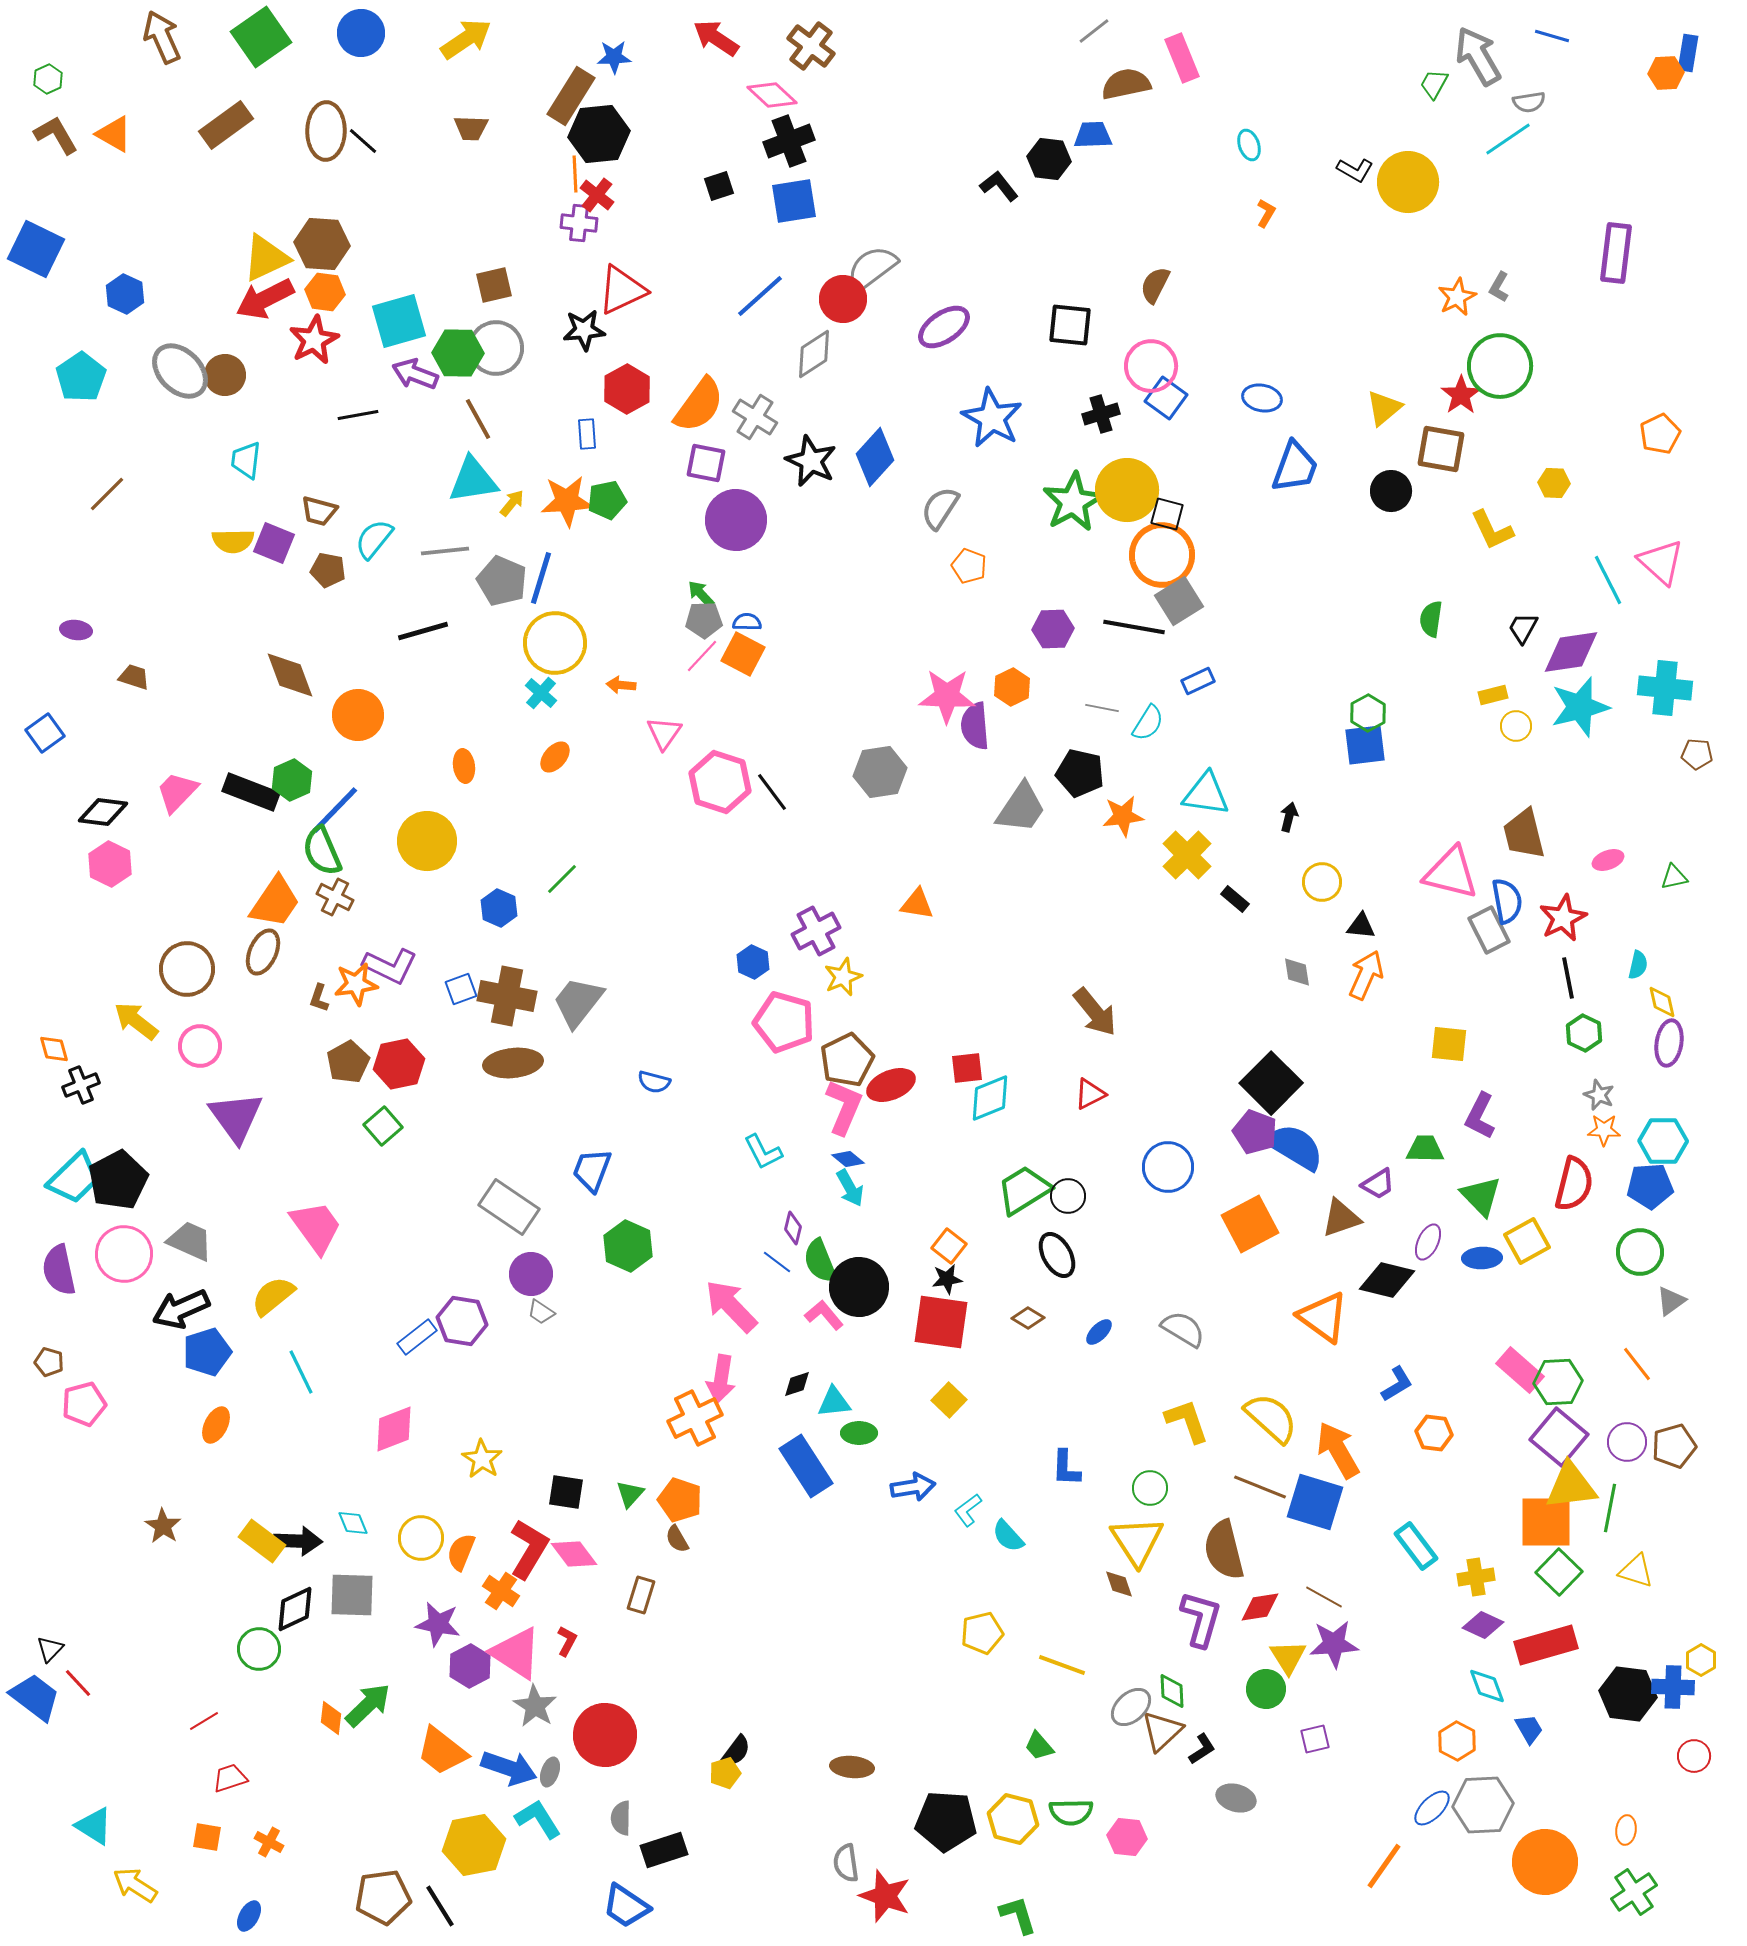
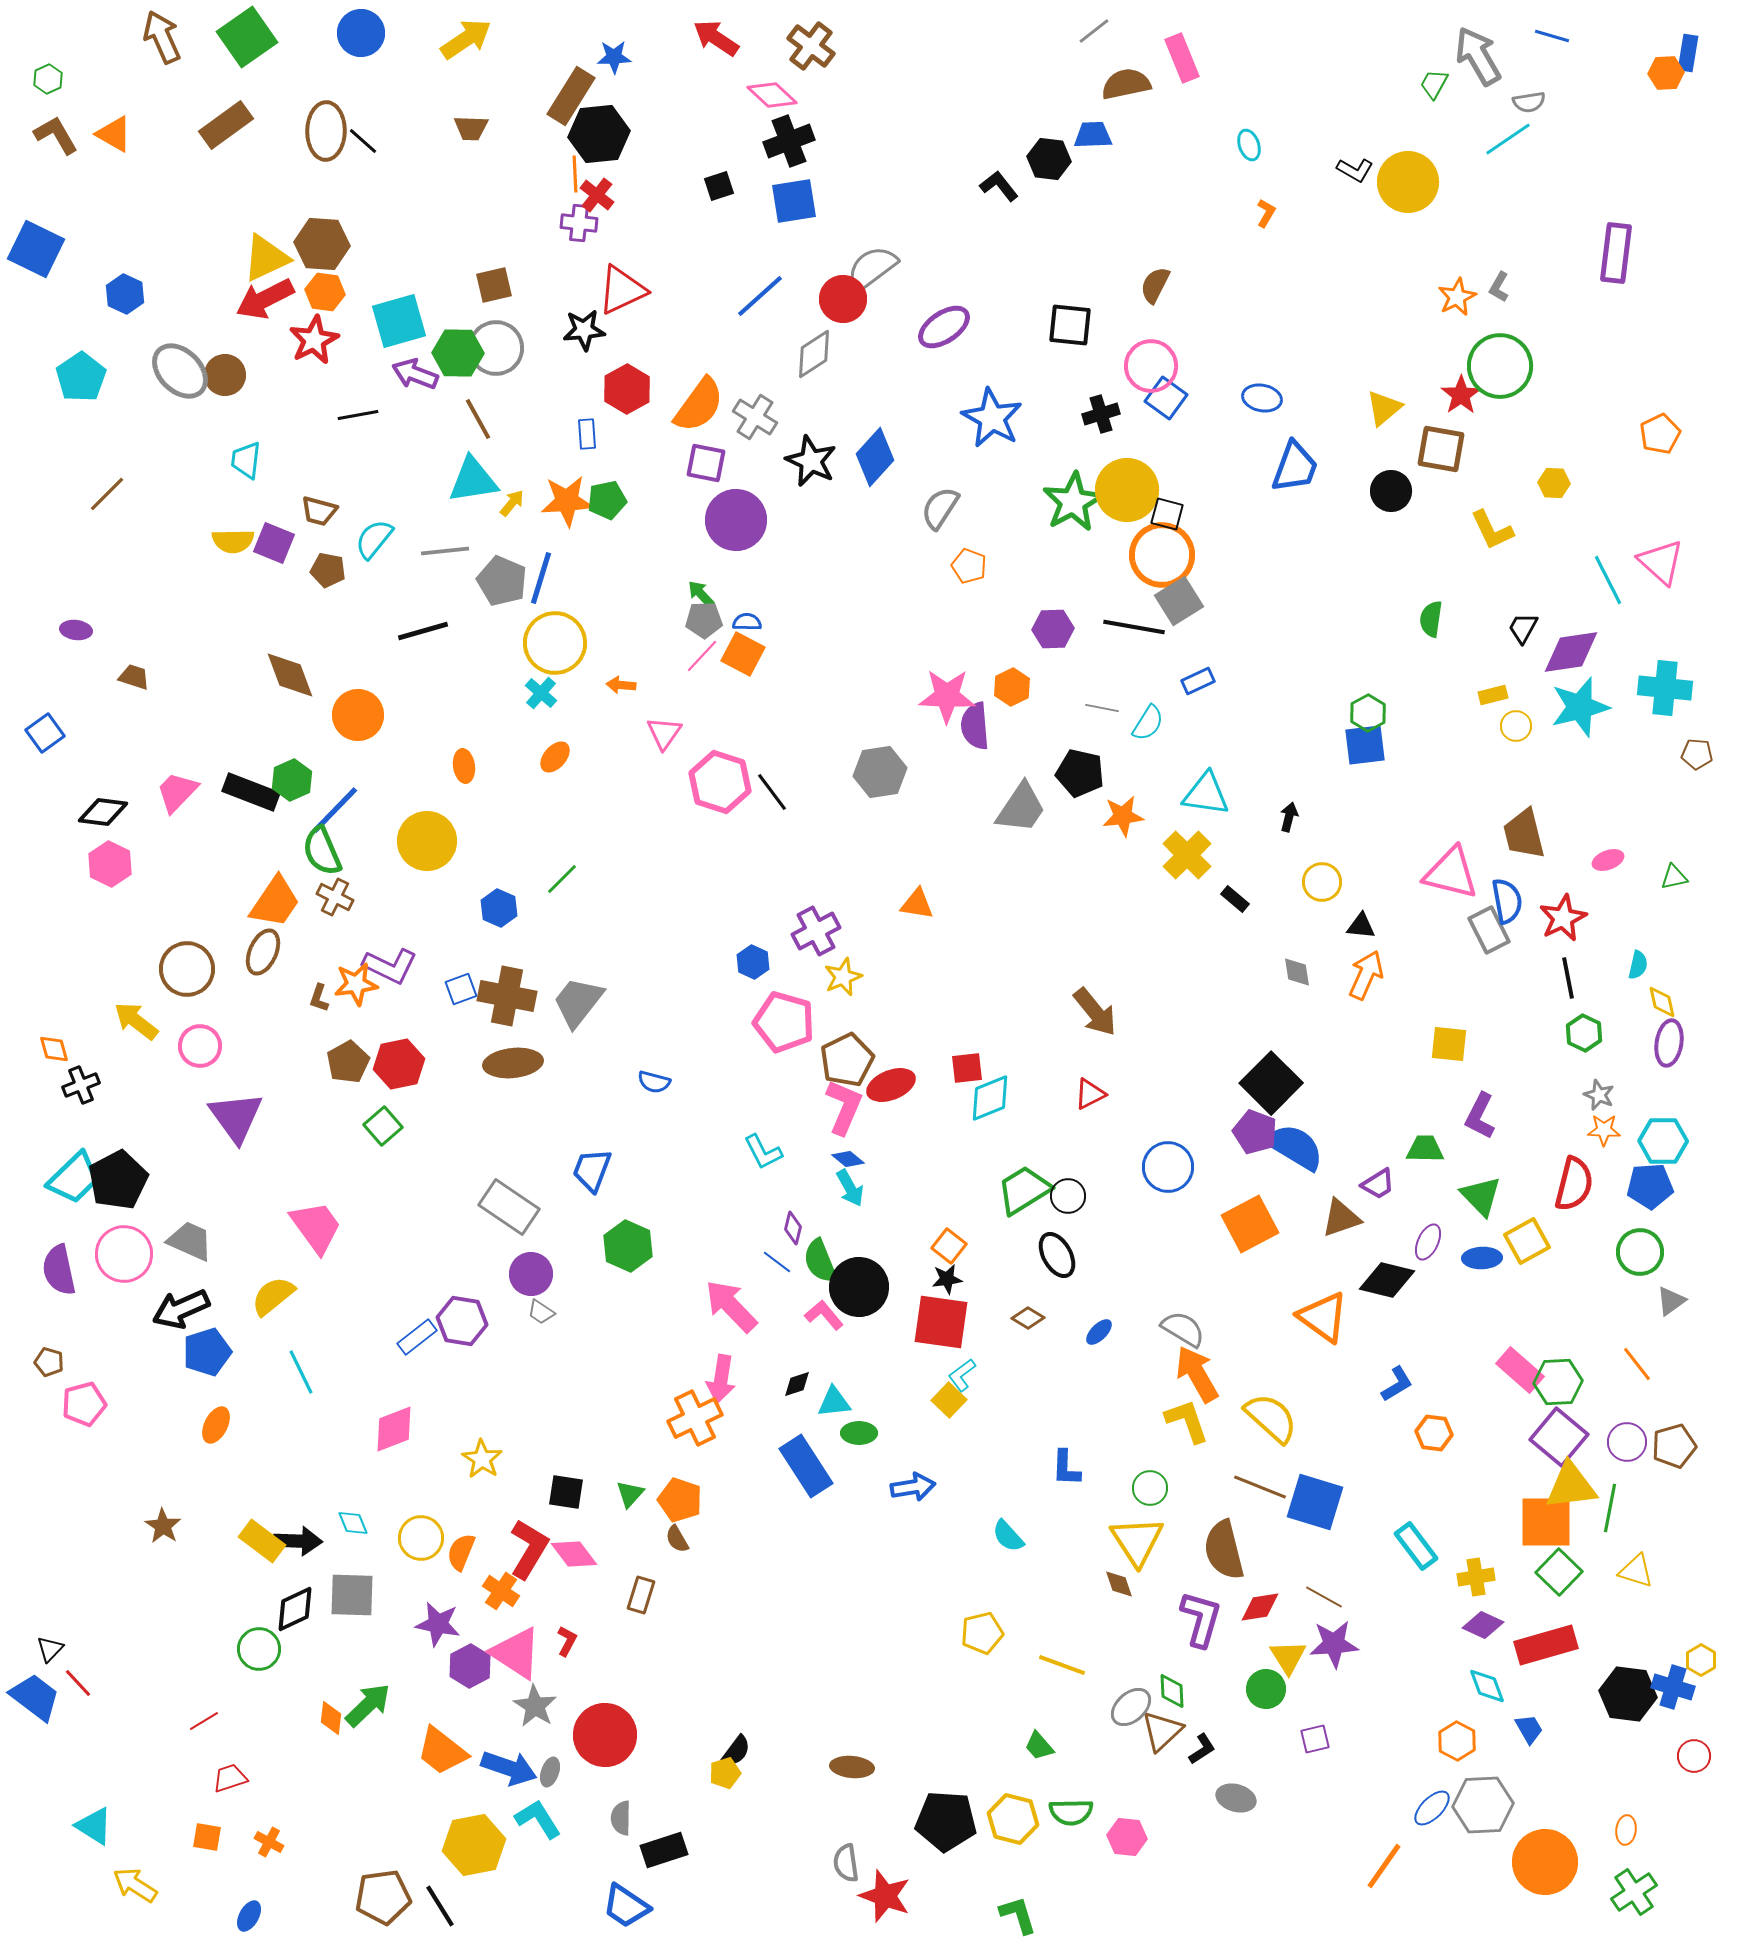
green square at (261, 37): moved 14 px left
orange arrow at (1338, 1450): moved 141 px left, 76 px up
cyan L-shape at (968, 1510): moved 6 px left, 135 px up
blue cross at (1673, 1687): rotated 15 degrees clockwise
